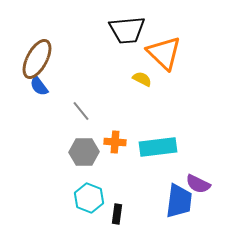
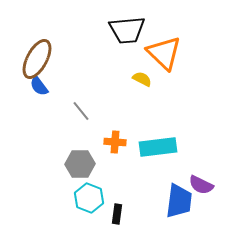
gray hexagon: moved 4 px left, 12 px down
purple semicircle: moved 3 px right, 1 px down
